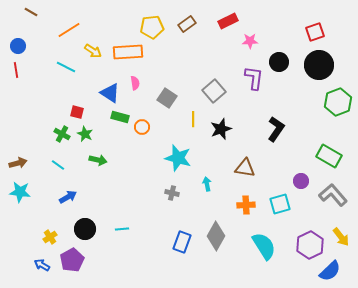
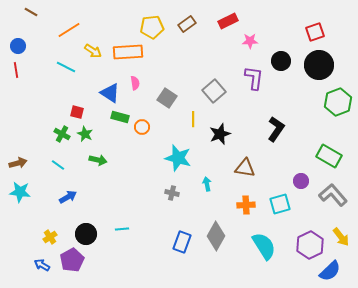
black circle at (279, 62): moved 2 px right, 1 px up
black star at (221, 129): moved 1 px left, 5 px down
black circle at (85, 229): moved 1 px right, 5 px down
